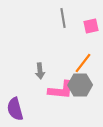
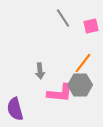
gray line: rotated 24 degrees counterclockwise
pink L-shape: moved 1 px left, 3 px down
